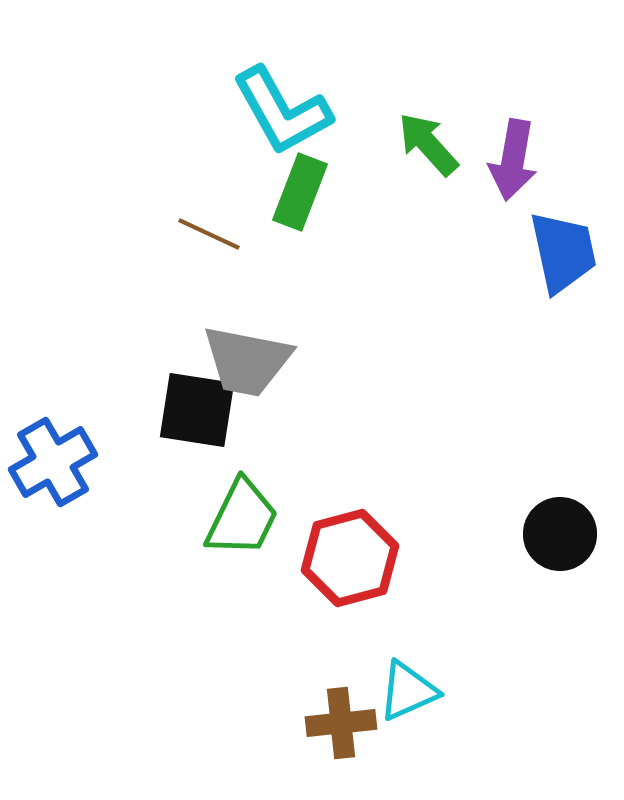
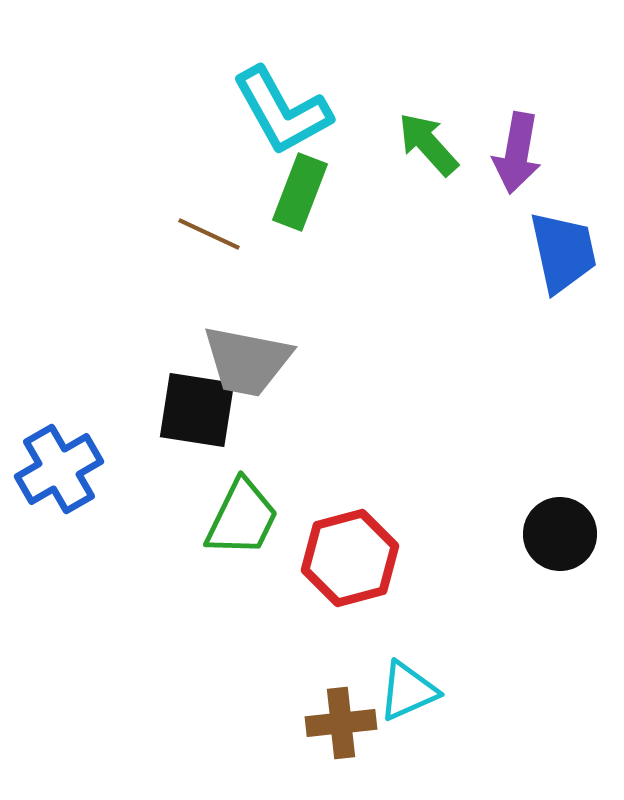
purple arrow: moved 4 px right, 7 px up
blue cross: moved 6 px right, 7 px down
